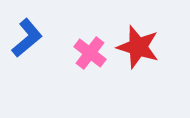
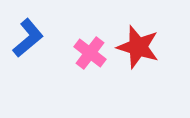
blue L-shape: moved 1 px right
